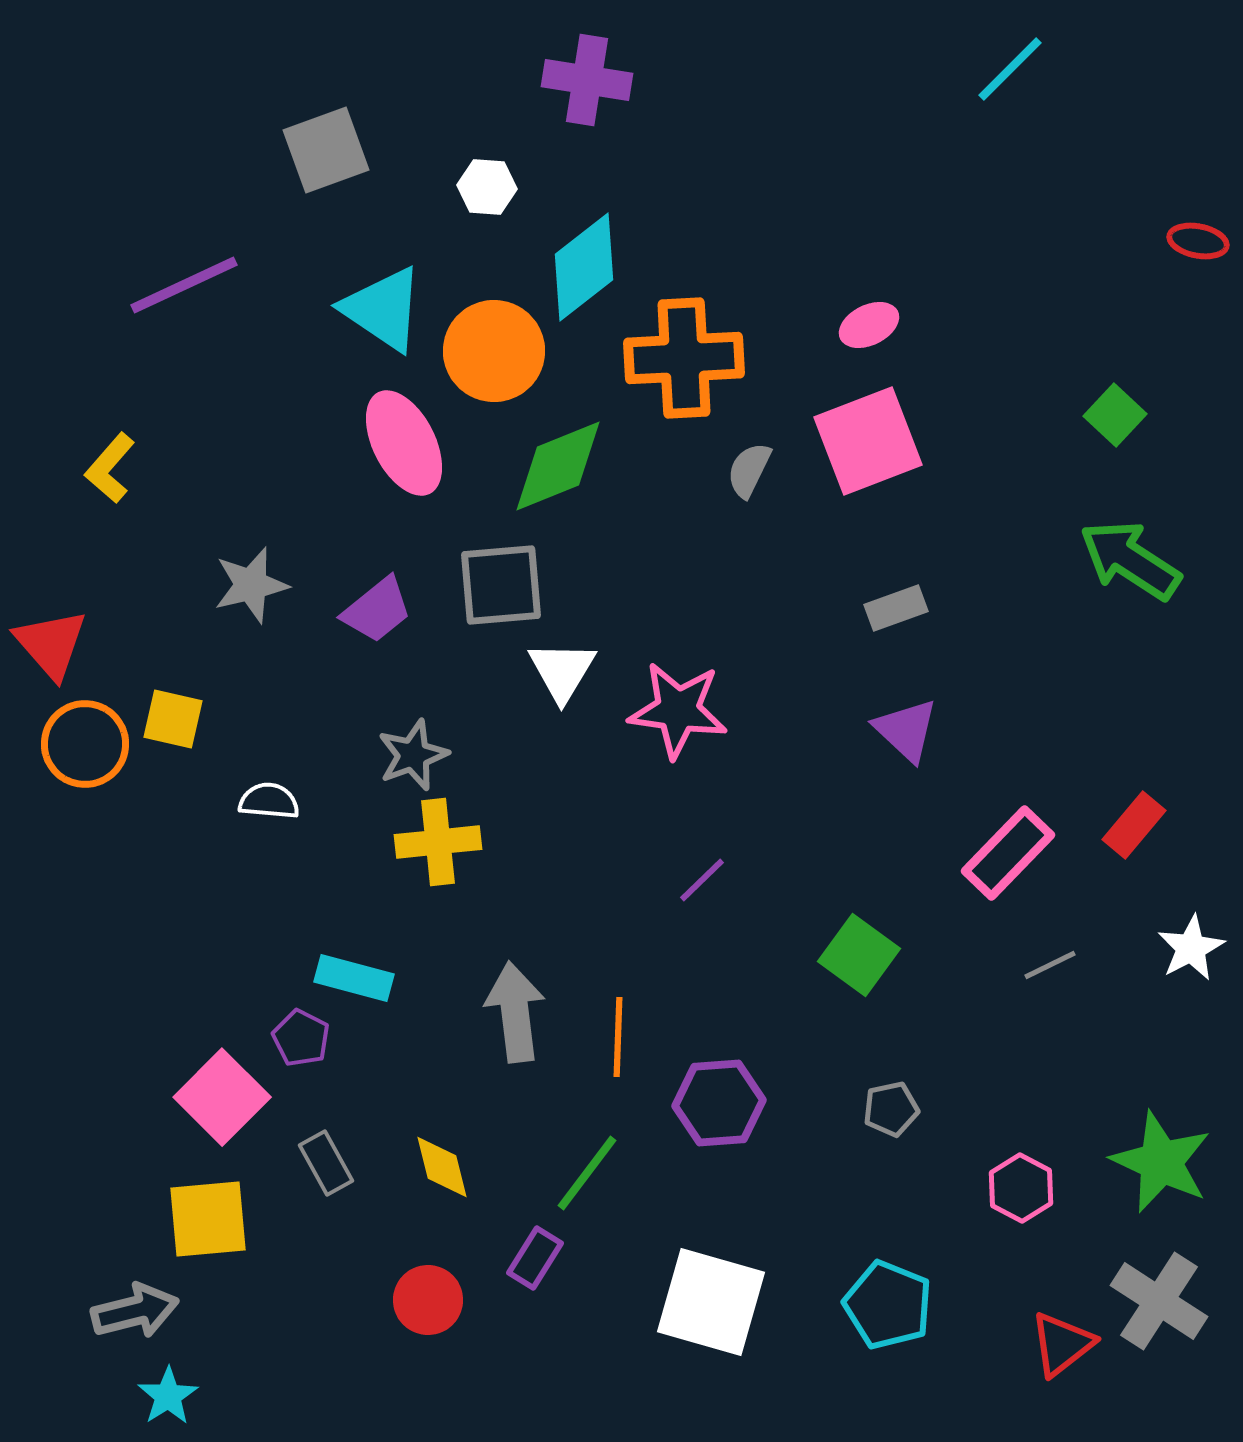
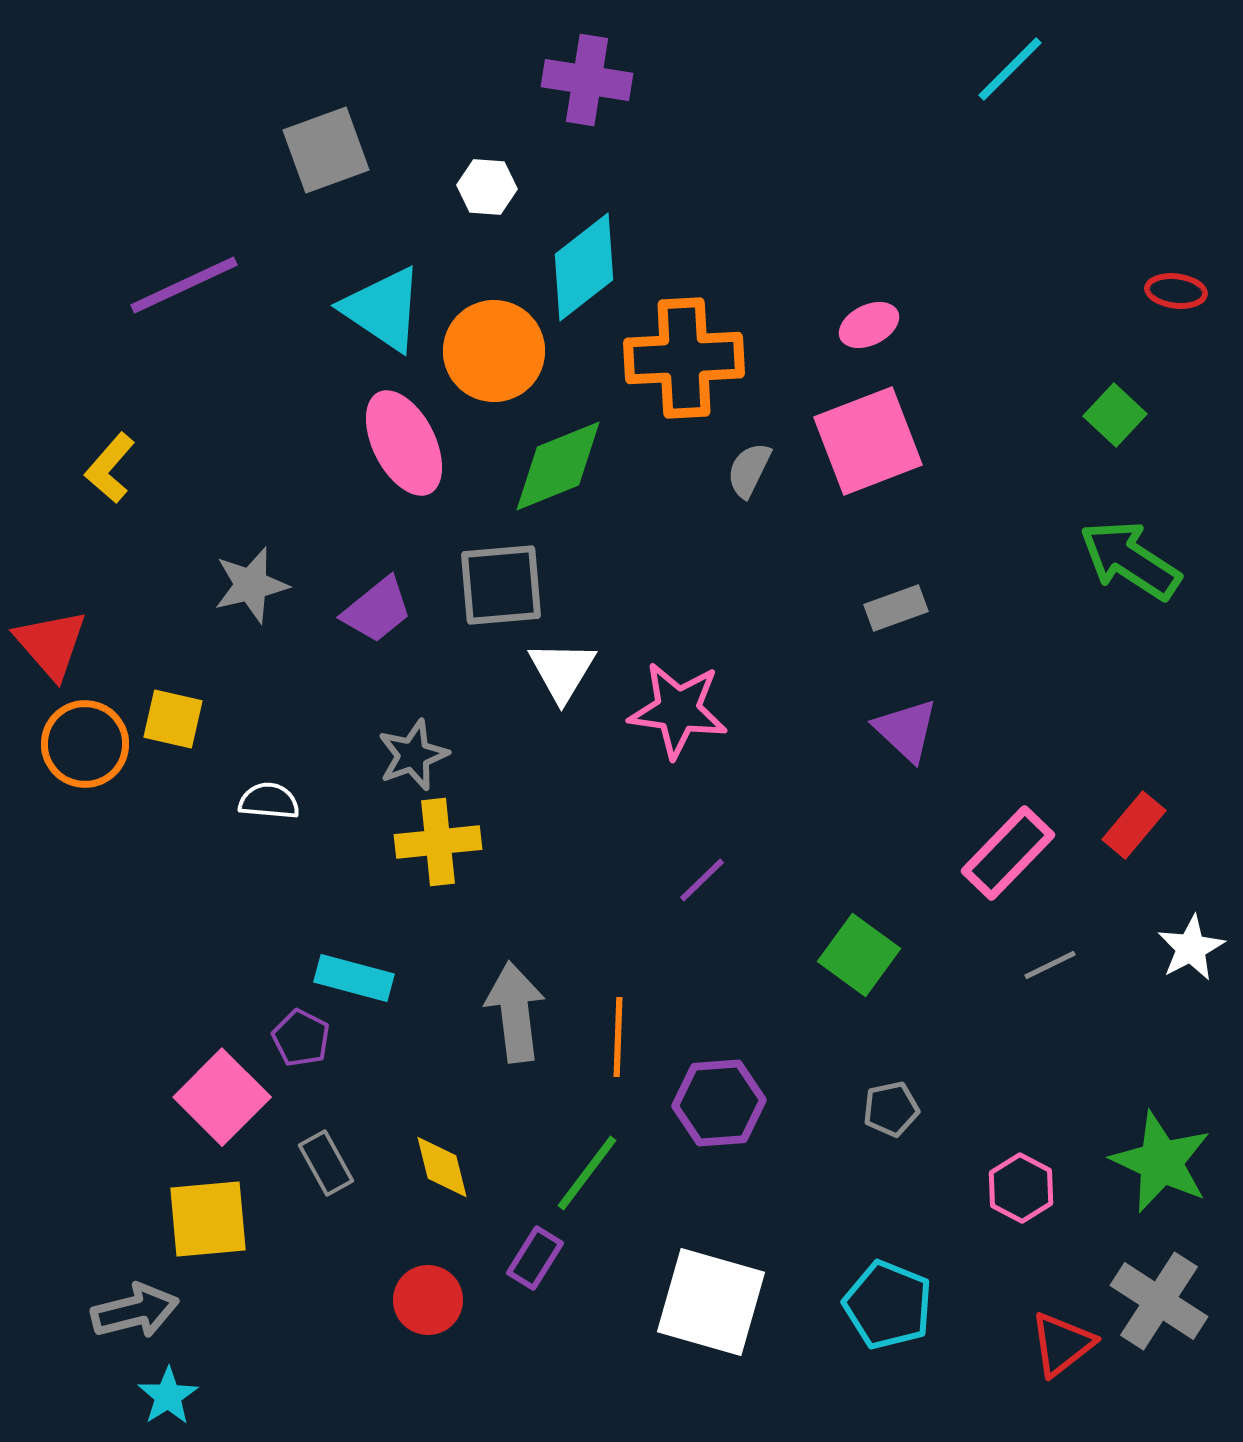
red ellipse at (1198, 241): moved 22 px left, 50 px down; rotated 4 degrees counterclockwise
